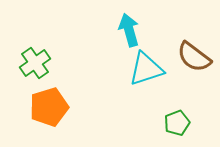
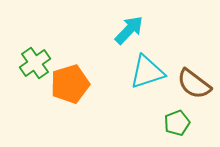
cyan arrow: rotated 60 degrees clockwise
brown semicircle: moved 27 px down
cyan triangle: moved 1 px right, 3 px down
orange pentagon: moved 21 px right, 23 px up
